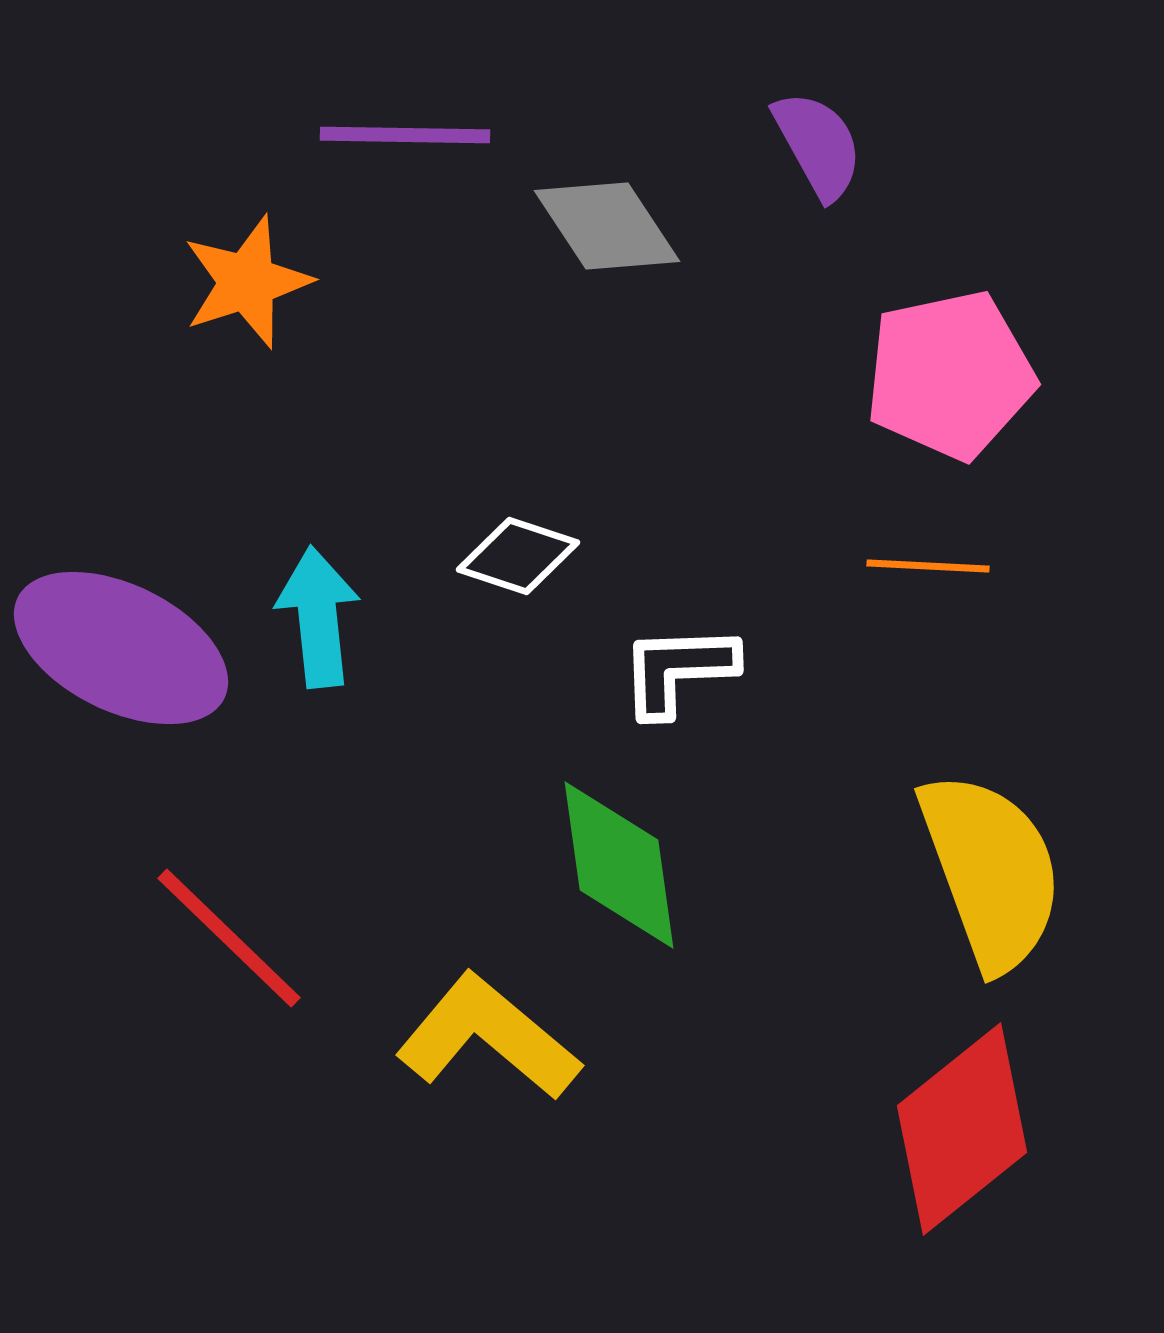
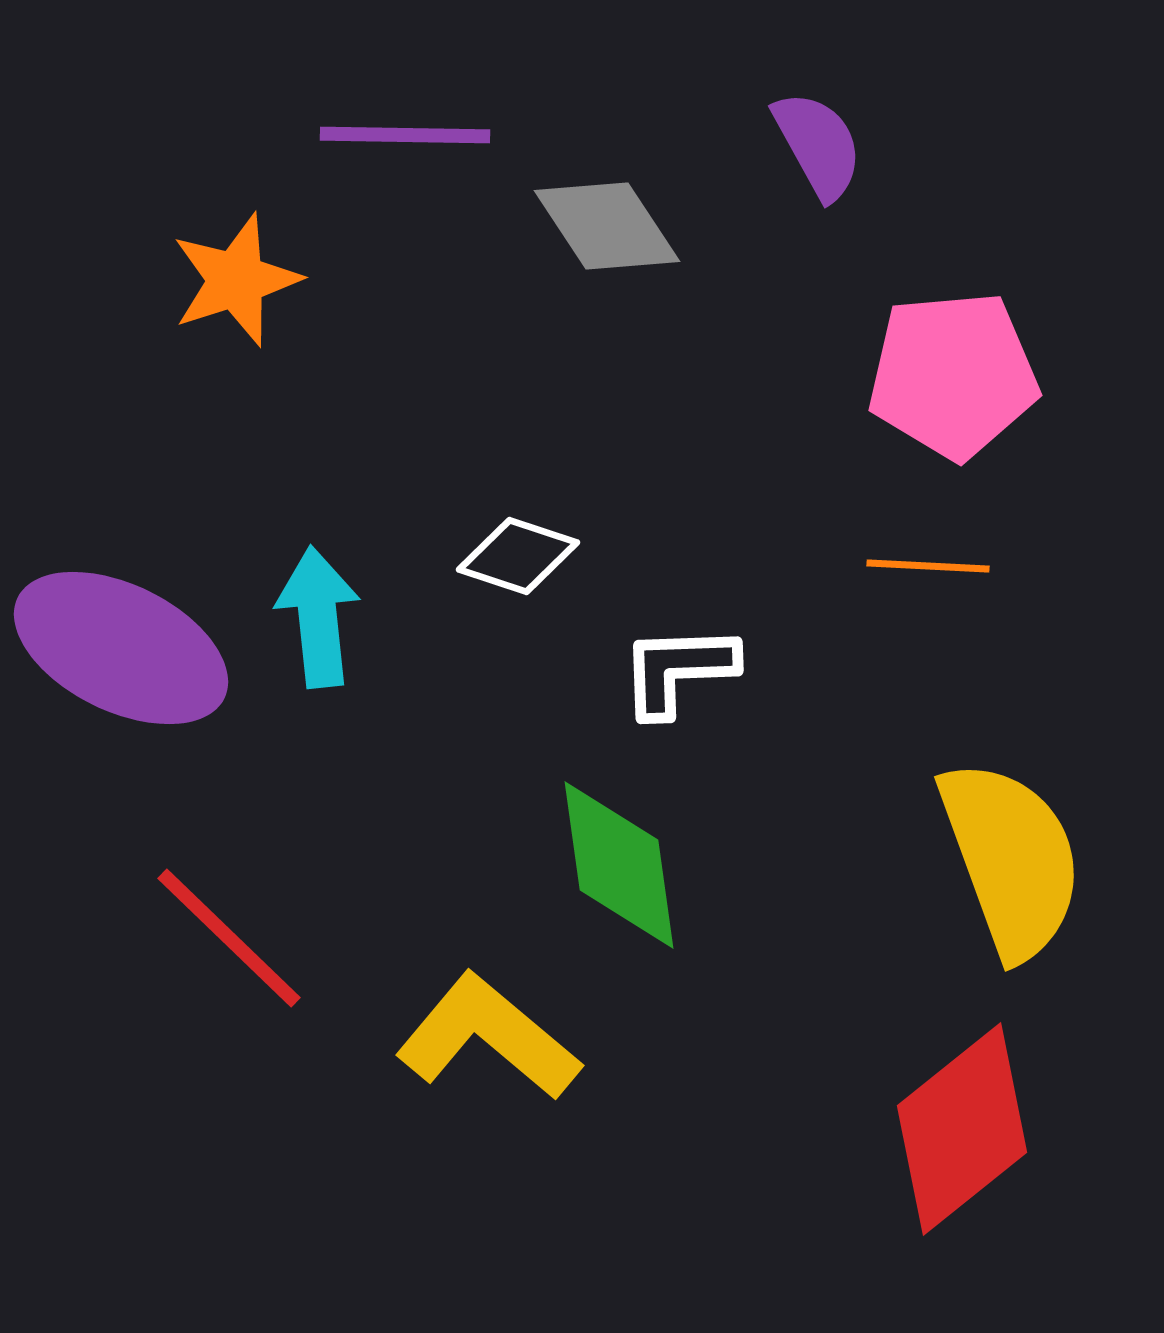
orange star: moved 11 px left, 2 px up
pink pentagon: moved 3 px right; rotated 7 degrees clockwise
yellow semicircle: moved 20 px right, 12 px up
